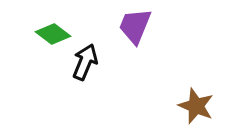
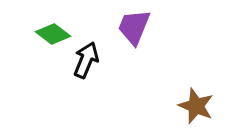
purple trapezoid: moved 1 px left, 1 px down
black arrow: moved 1 px right, 2 px up
